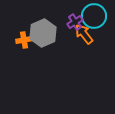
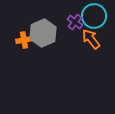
purple cross: rotated 21 degrees counterclockwise
orange arrow: moved 7 px right, 5 px down
